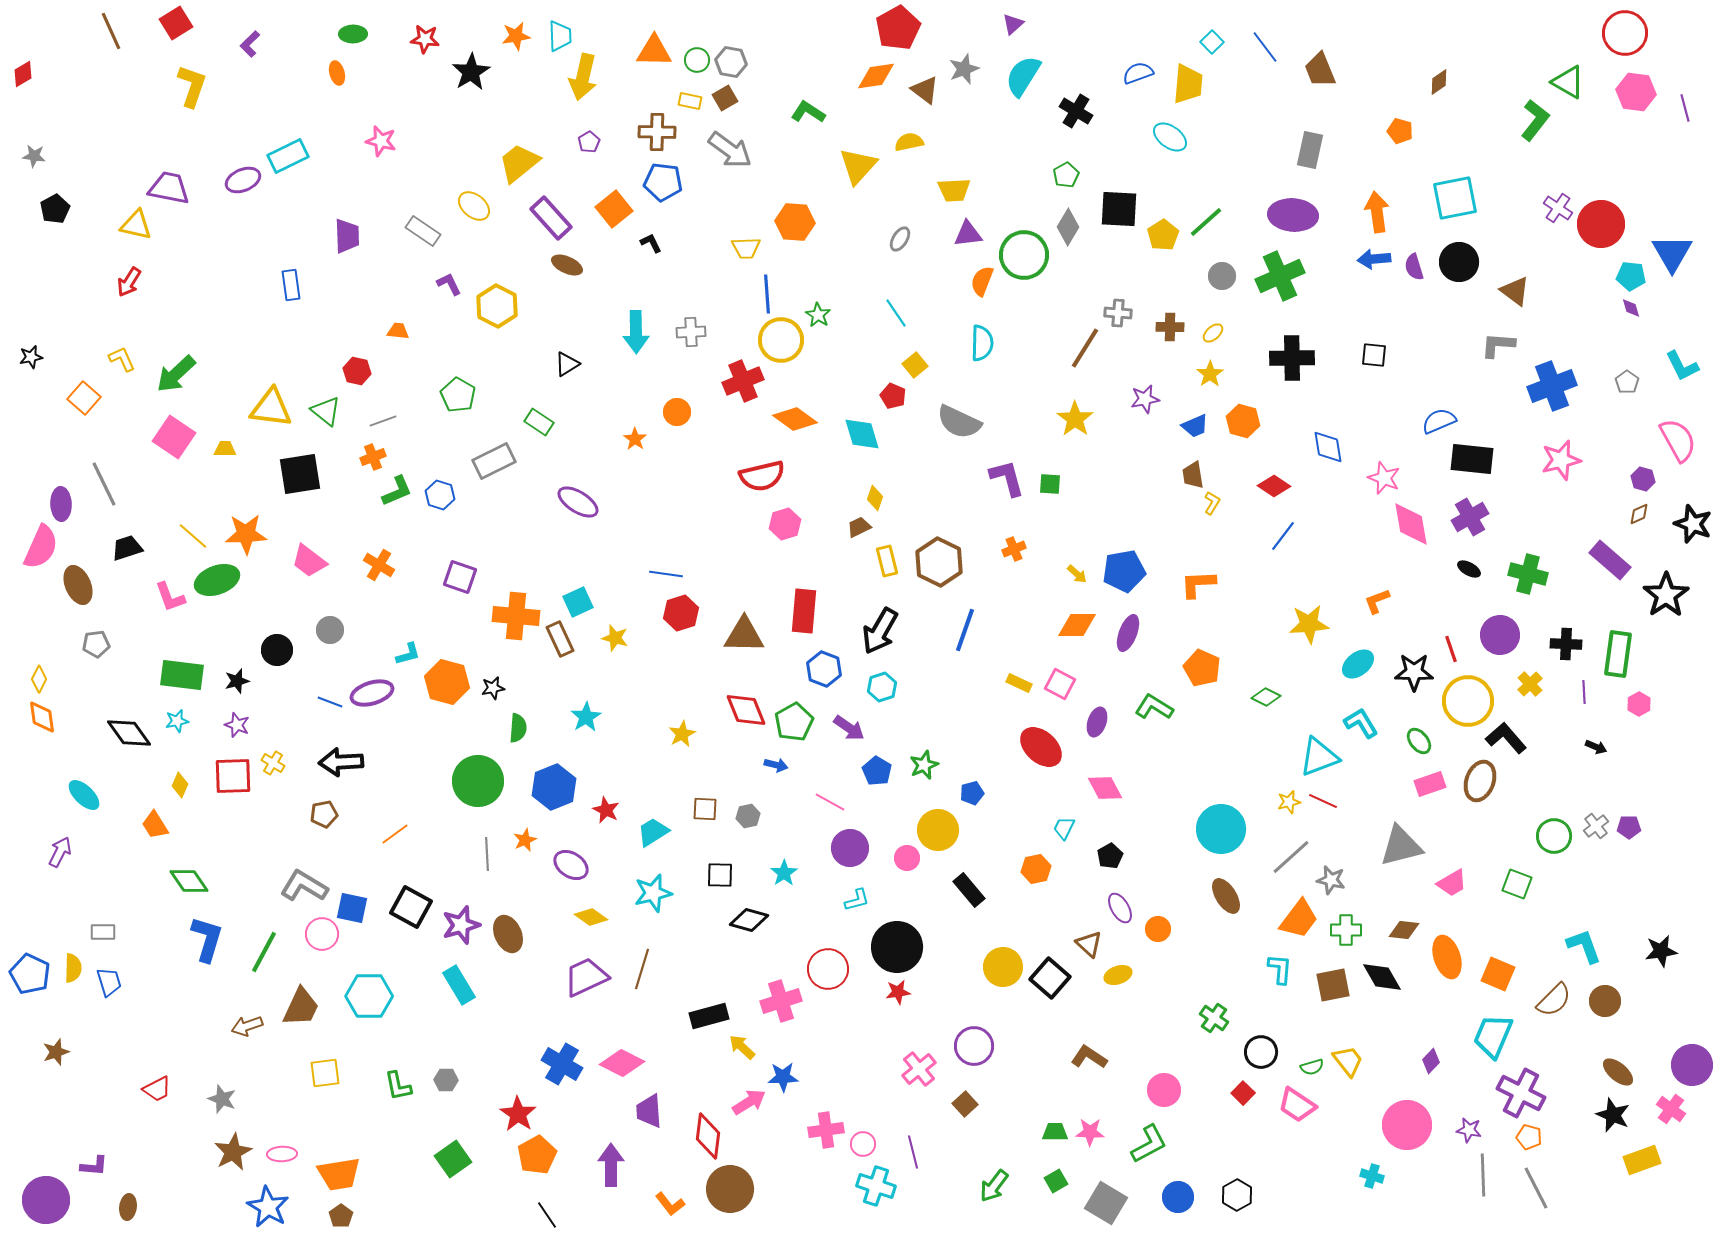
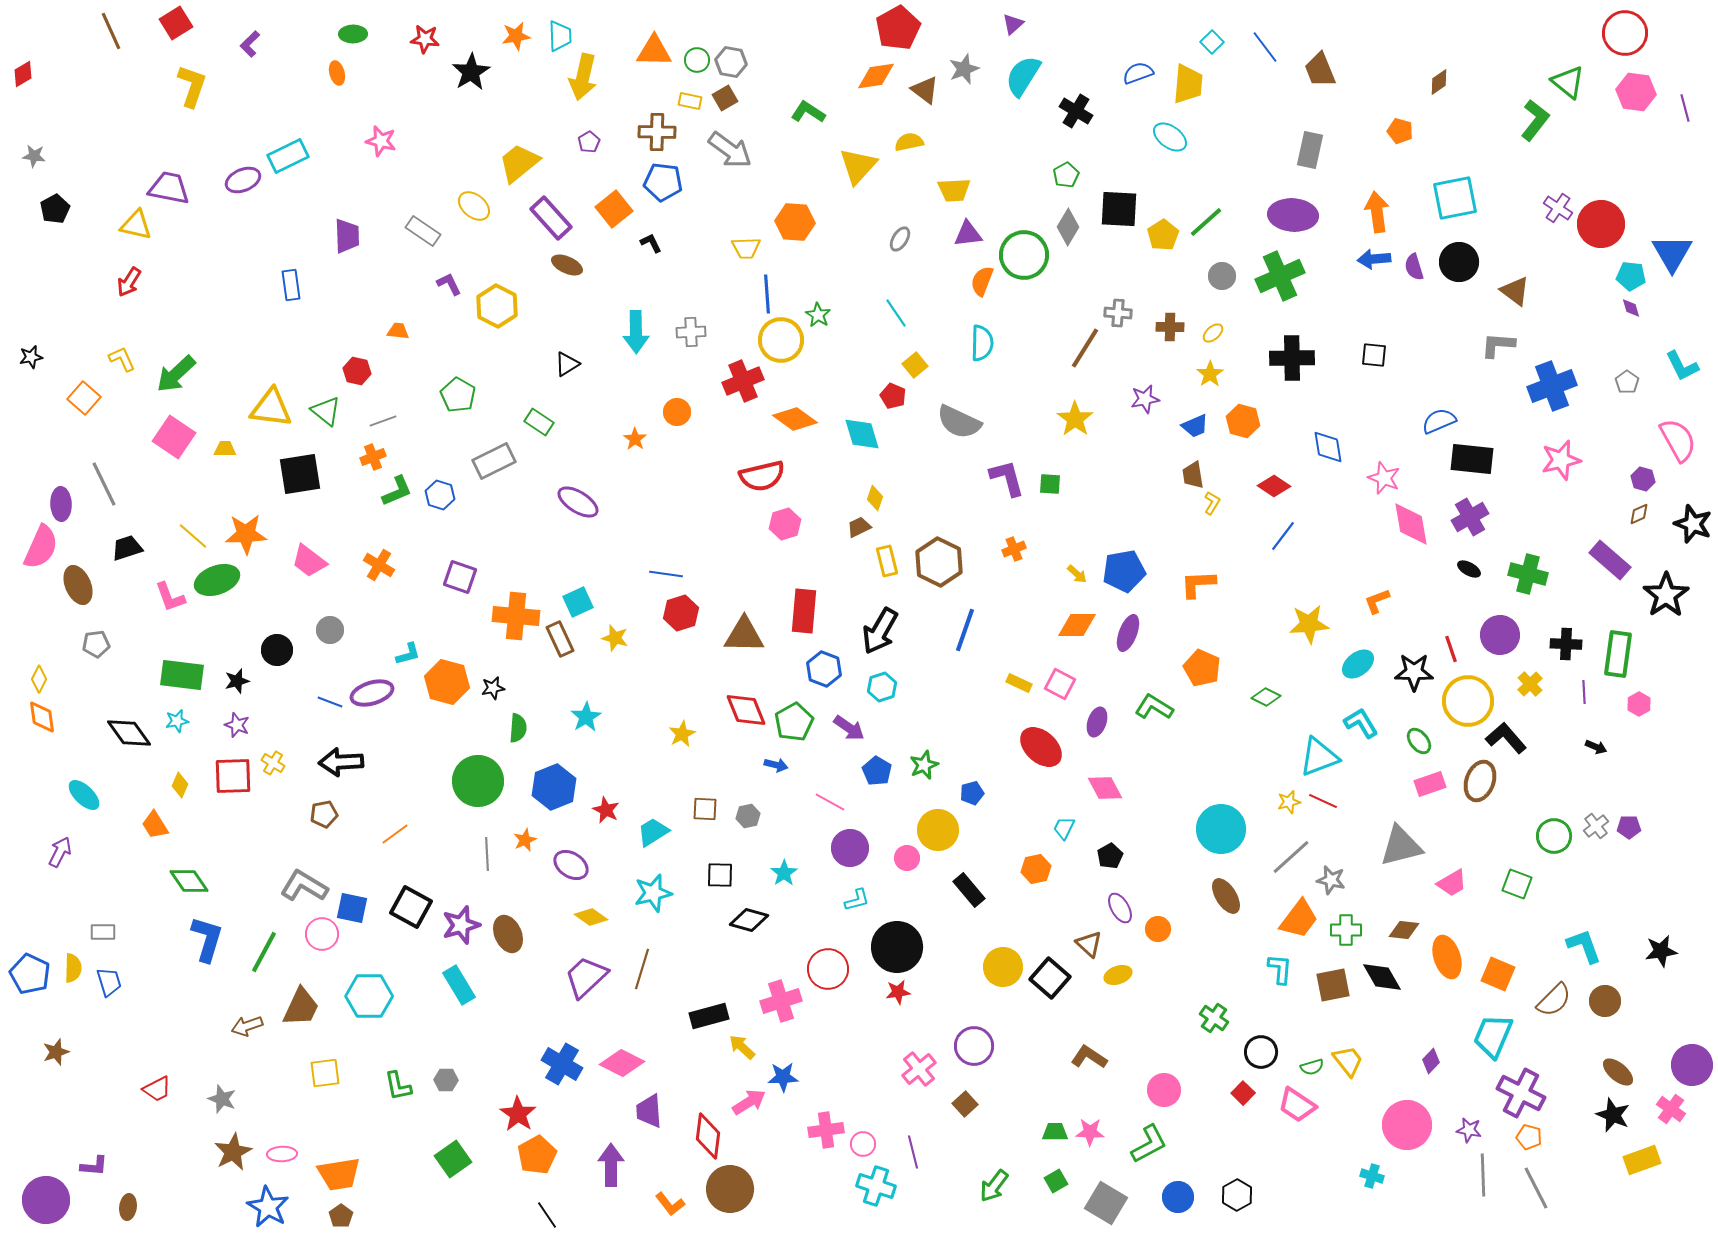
green triangle at (1568, 82): rotated 9 degrees clockwise
purple trapezoid at (586, 977): rotated 18 degrees counterclockwise
